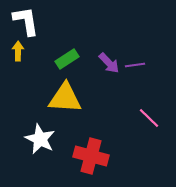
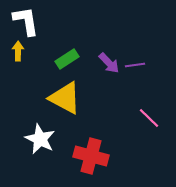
yellow triangle: rotated 24 degrees clockwise
